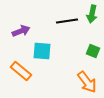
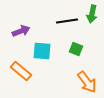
green square: moved 17 px left, 2 px up
